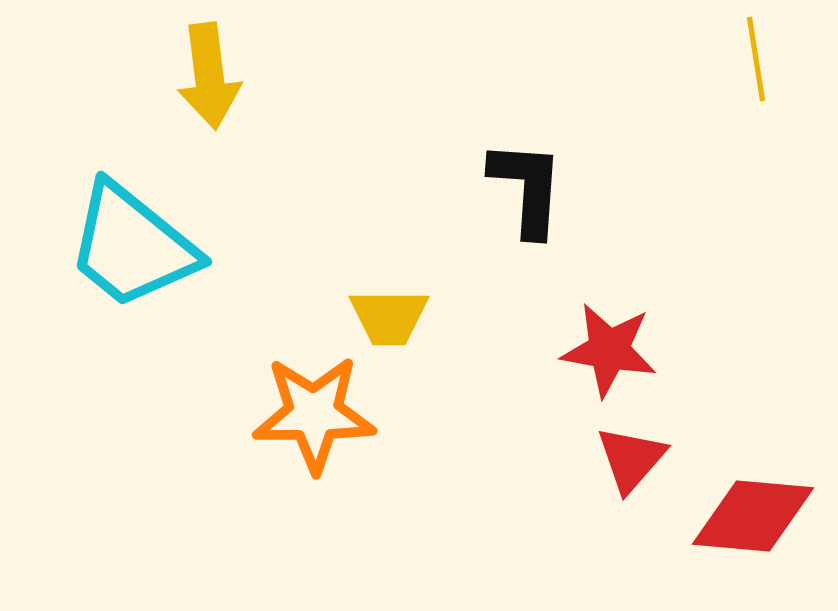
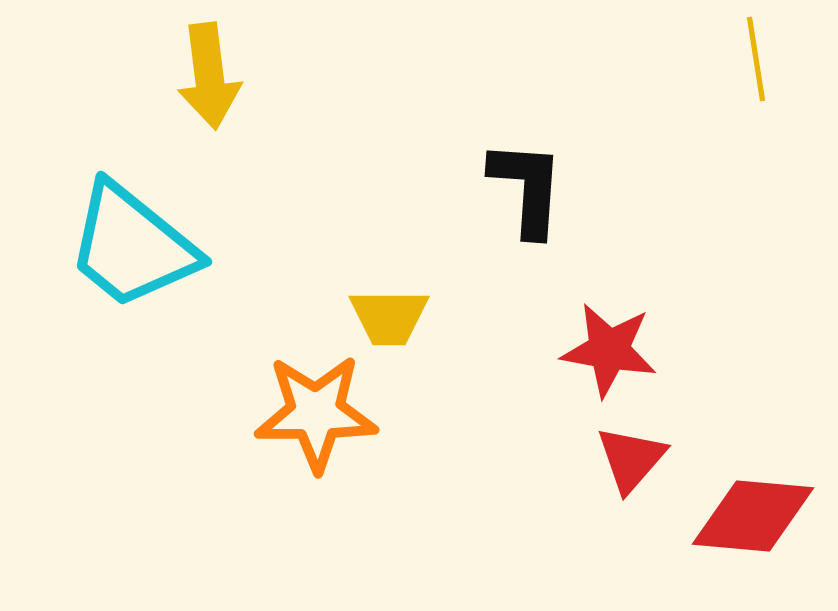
orange star: moved 2 px right, 1 px up
